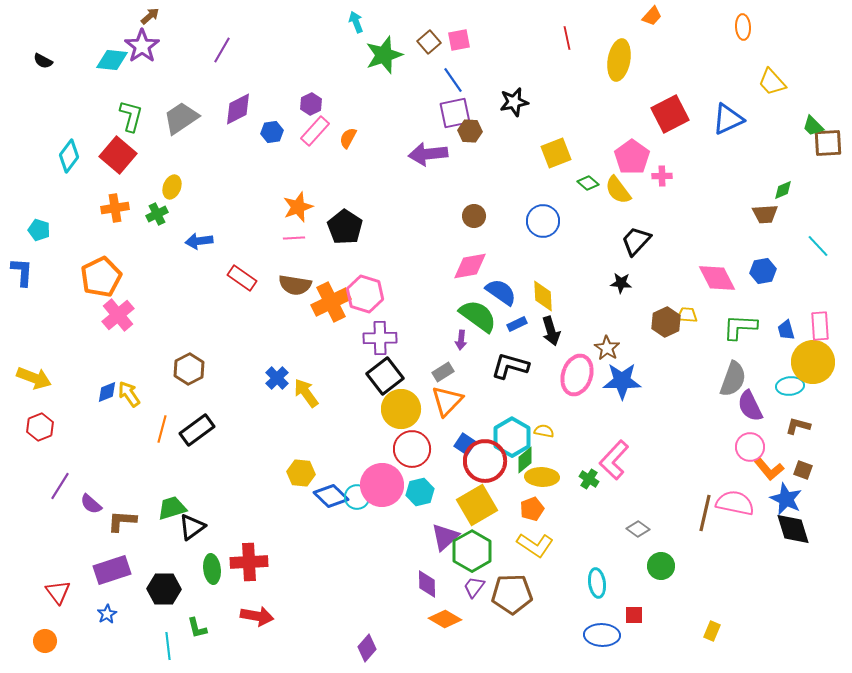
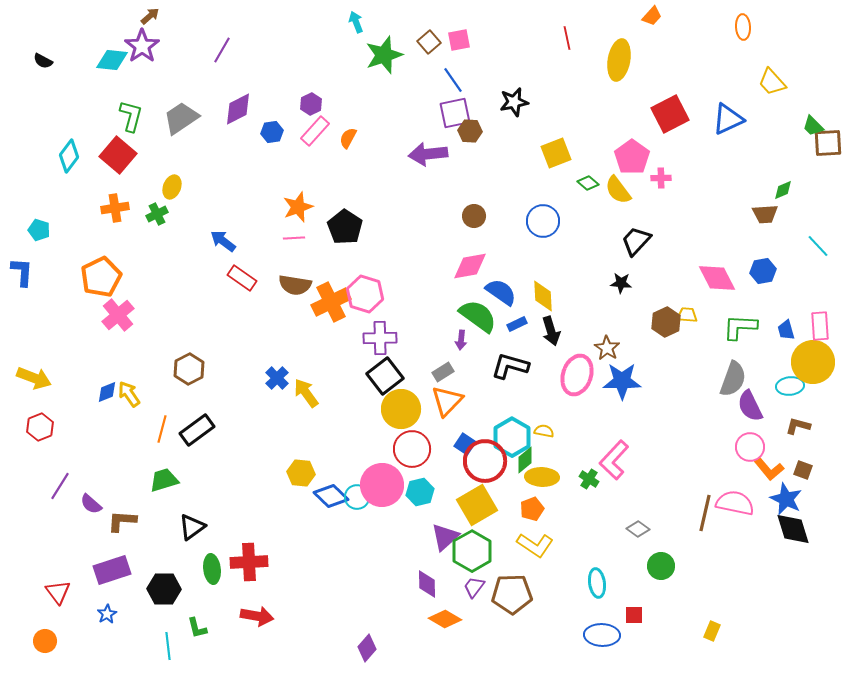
pink cross at (662, 176): moved 1 px left, 2 px down
blue arrow at (199, 241): moved 24 px right; rotated 44 degrees clockwise
green trapezoid at (172, 508): moved 8 px left, 28 px up
